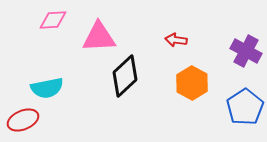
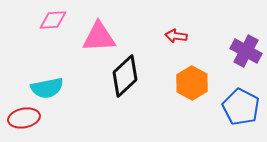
red arrow: moved 4 px up
blue pentagon: moved 4 px left; rotated 12 degrees counterclockwise
red ellipse: moved 1 px right, 2 px up; rotated 12 degrees clockwise
